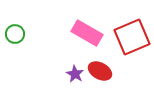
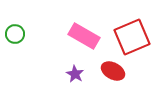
pink rectangle: moved 3 px left, 3 px down
red ellipse: moved 13 px right
